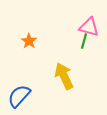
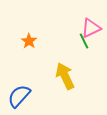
pink triangle: moved 2 px right, 1 px down; rotated 40 degrees counterclockwise
green line: rotated 42 degrees counterclockwise
yellow arrow: moved 1 px right
